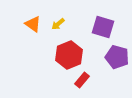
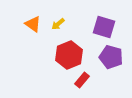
purple square: moved 1 px right
purple pentagon: moved 6 px left
